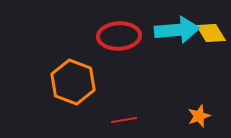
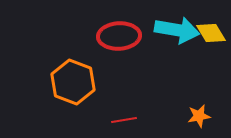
cyan arrow: rotated 15 degrees clockwise
orange star: rotated 10 degrees clockwise
